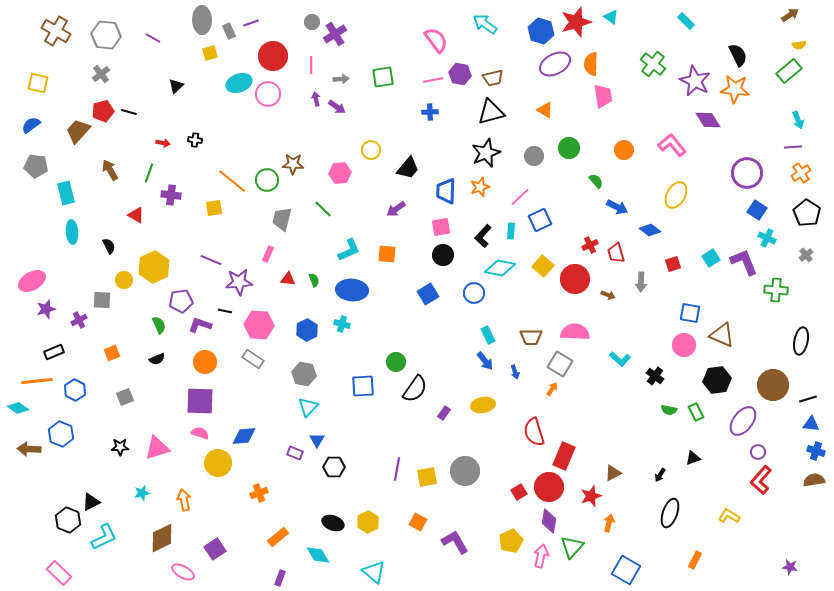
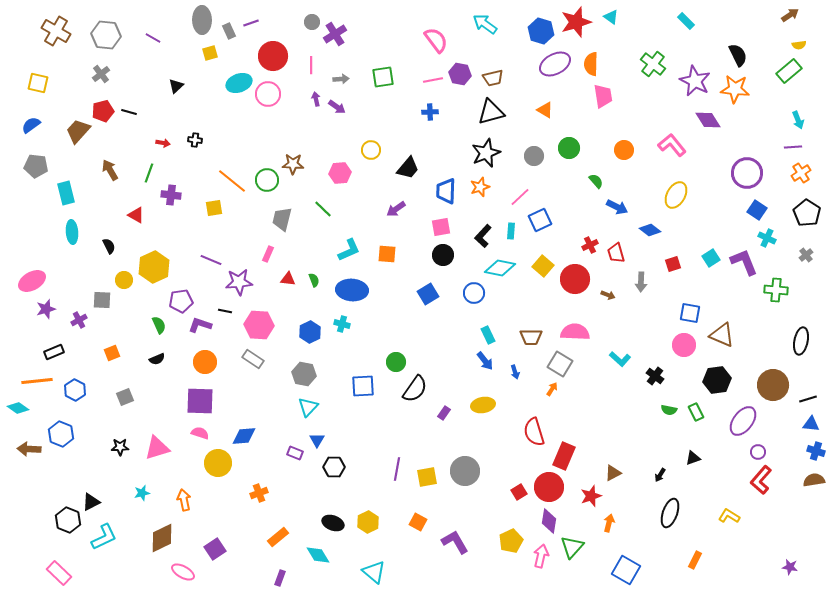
blue hexagon at (307, 330): moved 3 px right, 2 px down
